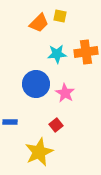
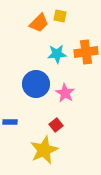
yellow star: moved 5 px right, 2 px up
